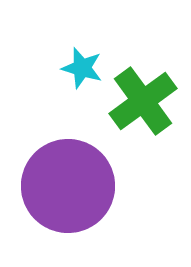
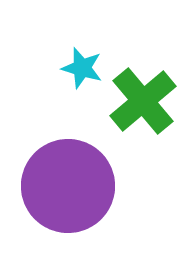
green cross: rotated 4 degrees counterclockwise
